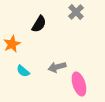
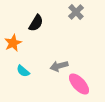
black semicircle: moved 3 px left, 1 px up
orange star: moved 1 px right, 1 px up
gray arrow: moved 2 px right, 1 px up
pink ellipse: rotated 25 degrees counterclockwise
